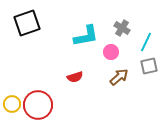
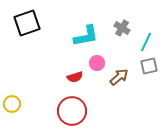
pink circle: moved 14 px left, 11 px down
red circle: moved 34 px right, 6 px down
